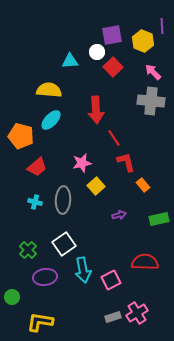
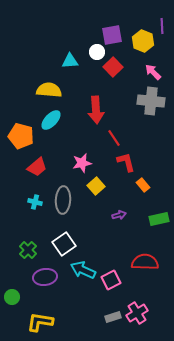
cyan arrow: rotated 125 degrees clockwise
